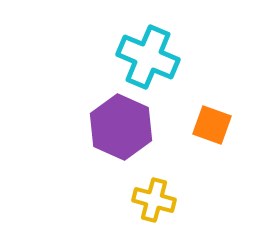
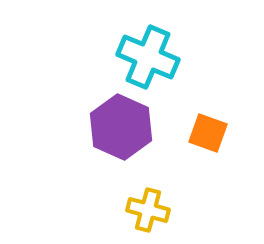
orange square: moved 4 px left, 8 px down
yellow cross: moved 6 px left, 10 px down
